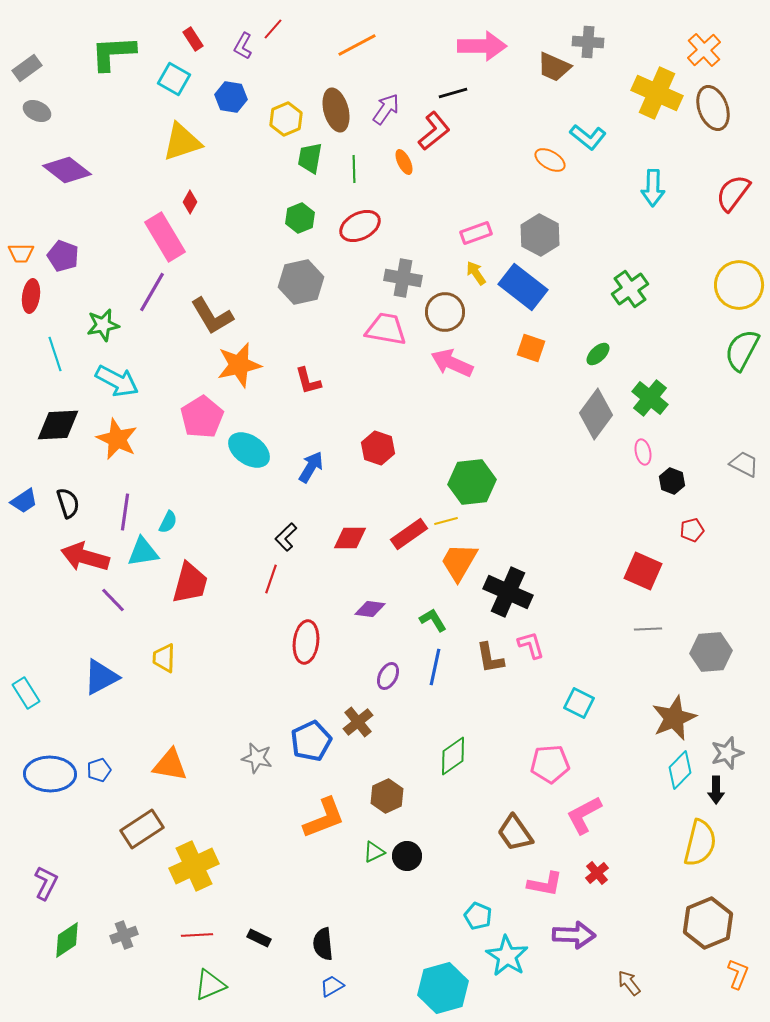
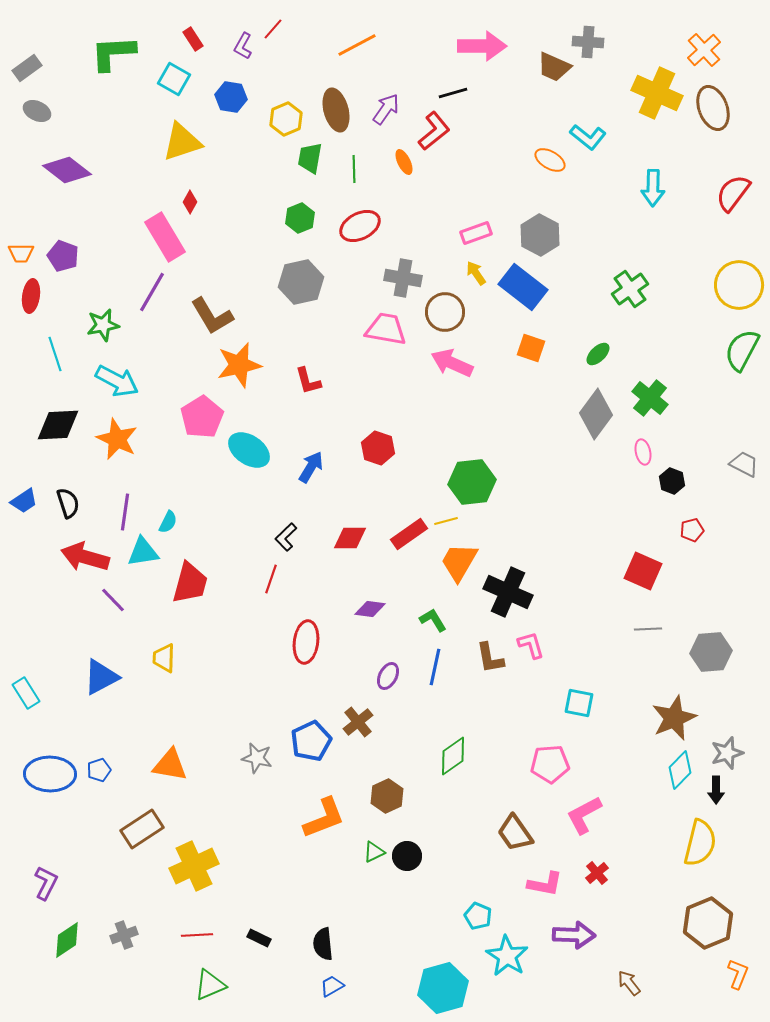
cyan square at (579, 703): rotated 16 degrees counterclockwise
